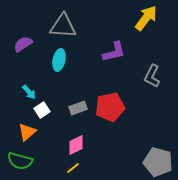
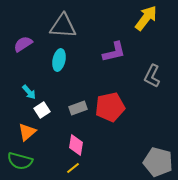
pink diamond: rotated 55 degrees counterclockwise
